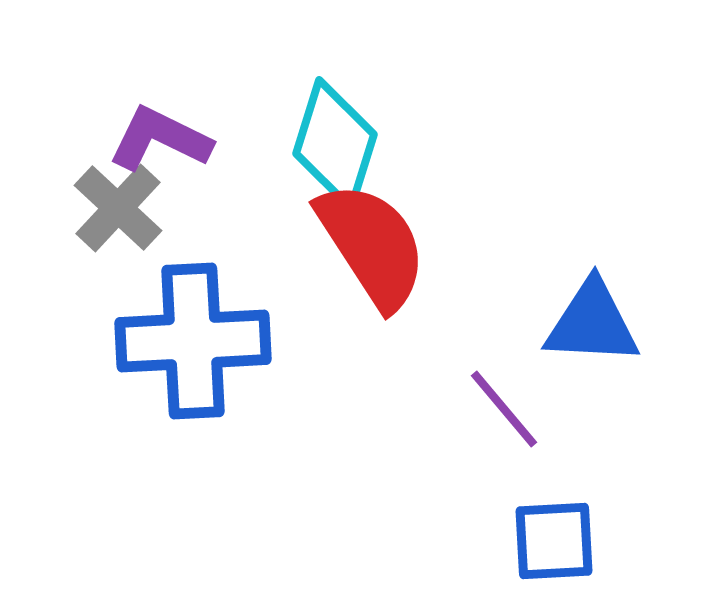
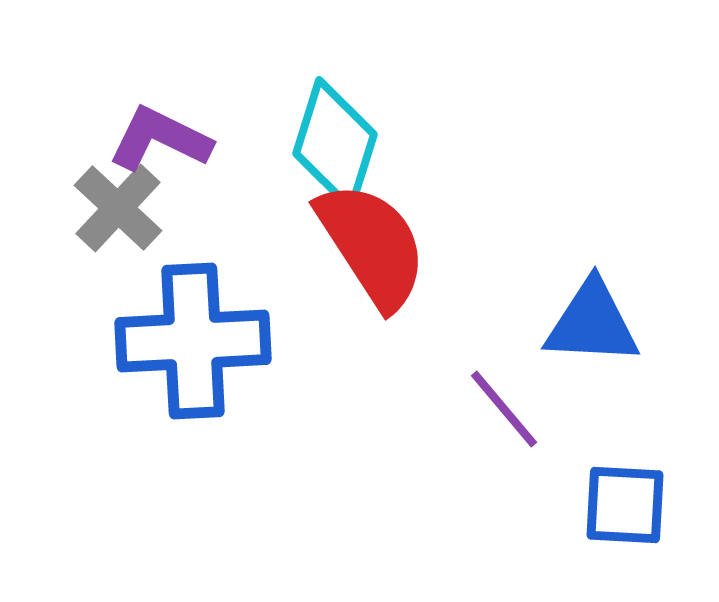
blue square: moved 71 px right, 36 px up; rotated 6 degrees clockwise
